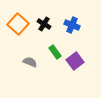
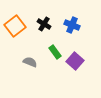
orange square: moved 3 px left, 2 px down; rotated 10 degrees clockwise
purple square: rotated 12 degrees counterclockwise
